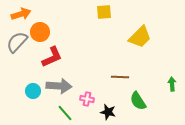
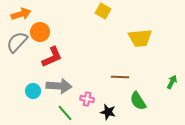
yellow square: moved 1 px left, 1 px up; rotated 35 degrees clockwise
yellow trapezoid: moved 1 px down; rotated 40 degrees clockwise
green arrow: moved 2 px up; rotated 32 degrees clockwise
